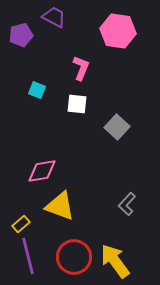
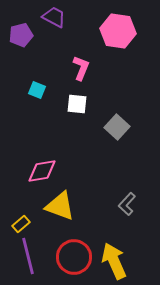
yellow arrow: moved 1 px left; rotated 12 degrees clockwise
